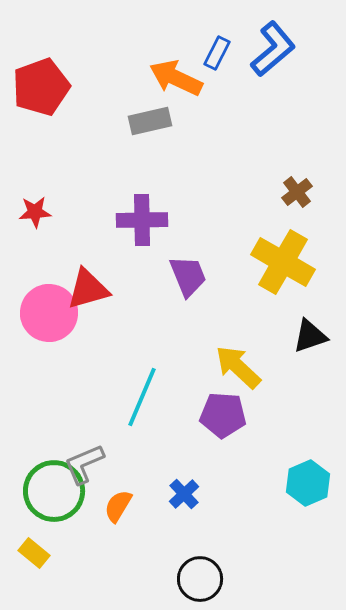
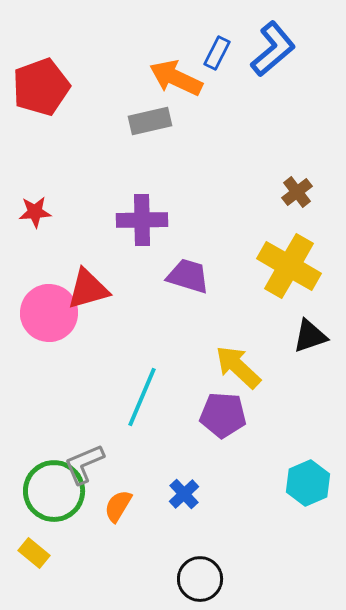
yellow cross: moved 6 px right, 4 px down
purple trapezoid: rotated 51 degrees counterclockwise
